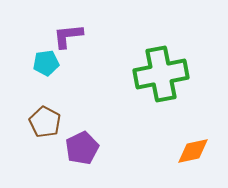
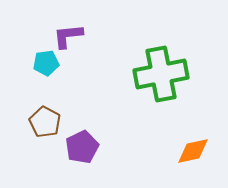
purple pentagon: moved 1 px up
